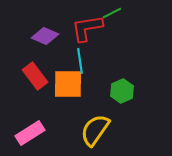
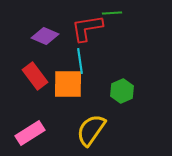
green line: rotated 24 degrees clockwise
yellow semicircle: moved 4 px left
